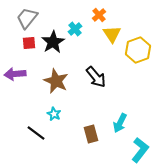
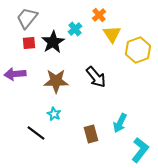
brown star: rotated 25 degrees counterclockwise
